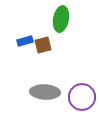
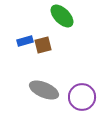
green ellipse: moved 1 px right, 3 px up; rotated 55 degrees counterclockwise
gray ellipse: moved 1 px left, 2 px up; rotated 20 degrees clockwise
